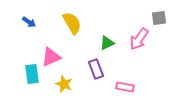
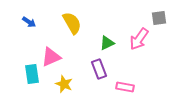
purple rectangle: moved 3 px right
